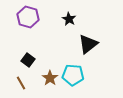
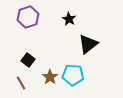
purple hexagon: rotated 25 degrees clockwise
brown star: moved 1 px up
